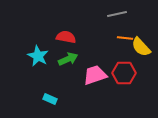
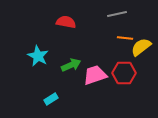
red semicircle: moved 15 px up
yellow semicircle: rotated 95 degrees clockwise
green arrow: moved 3 px right, 6 px down
cyan rectangle: moved 1 px right; rotated 56 degrees counterclockwise
